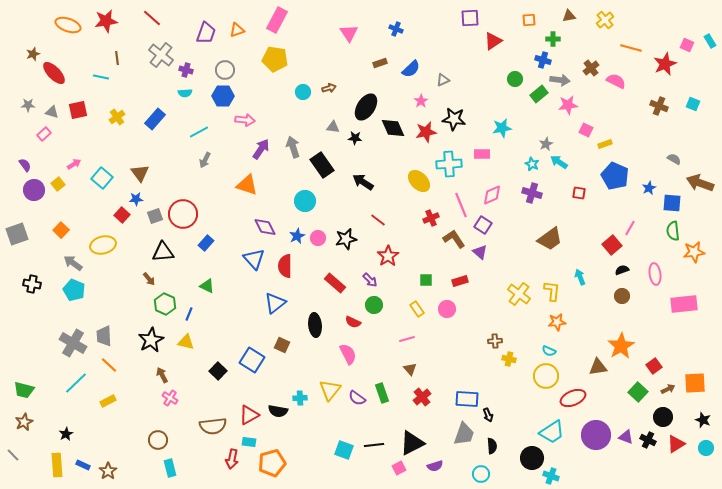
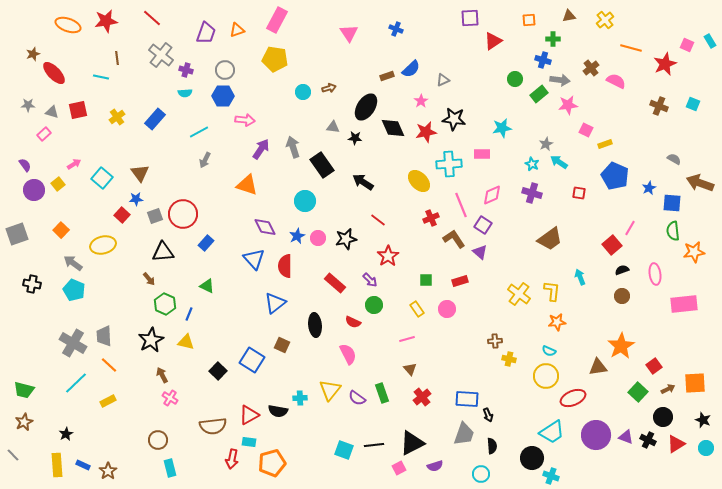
brown rectangle at (380, 63): moved 7 px right, 13 px down
